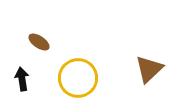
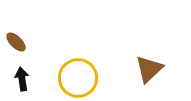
brown ellipse: moved 23 px left; rotated 10 degrees clockwise
